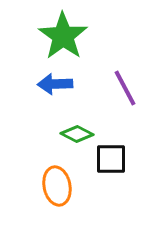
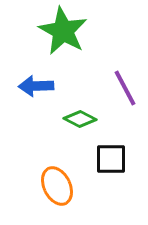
green star: moved 5 px up; rotated 6 degrees counterclockwise
blue arrow: moved 19 px left, 2 px down
green diamond: moved 3 px right, 15 px up
orange ellipse: rotated 15 degrees counterclockwise
